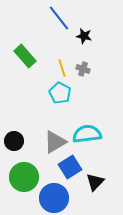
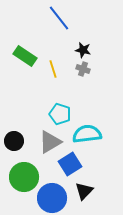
black star: moved 1 px left, 14 px down
green rectangle: rotated 15 degrees counterclockwise
yellow line: moved 9 px left, 1 px down
cyan pentagon: moved 21 px down; rotated 10 degrees counterclockwise
gray triangle: moved 5 px left
blue square: moved 3 px up
black triangle: moved 11 px left, 9 px down
blue circle: moved 2 px left
